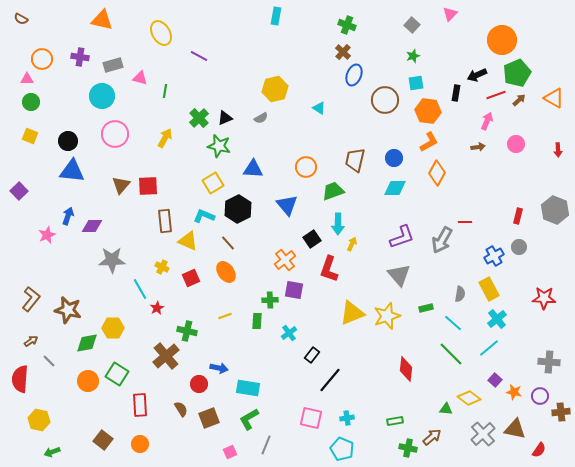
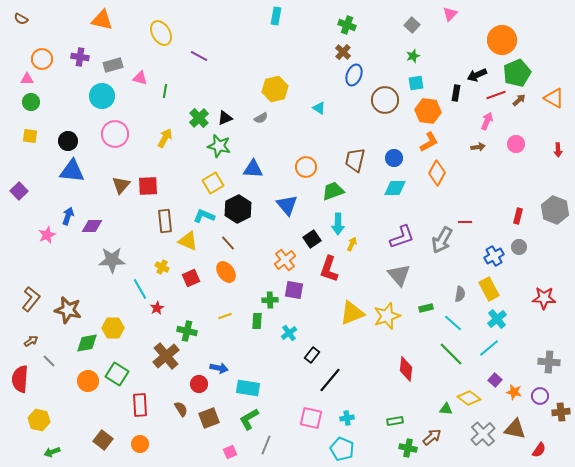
yellow square at (30, 136): rotated 14 degrees counterclockwise
